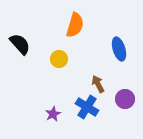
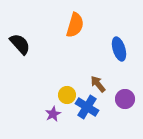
yellow circle: moved 8 px right, 36 px down
brown arrow: rotated 12 degrees counterclockwise
